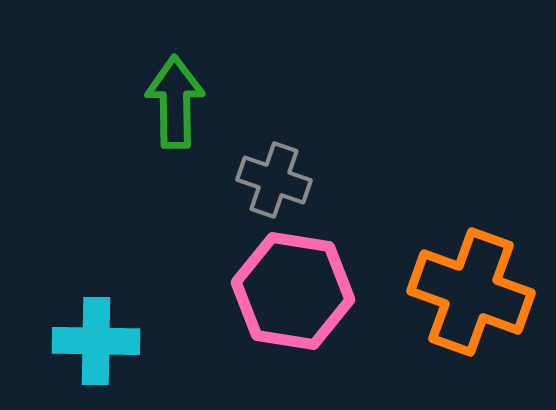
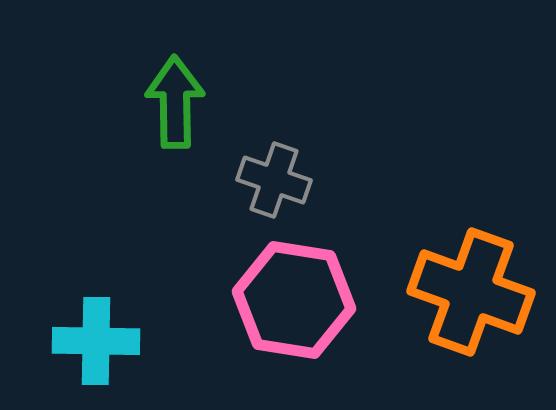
pink hexagon: moved 1 px right, 9 px down
